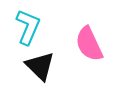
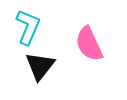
black triangle: rotated 24 degrees clockwise
